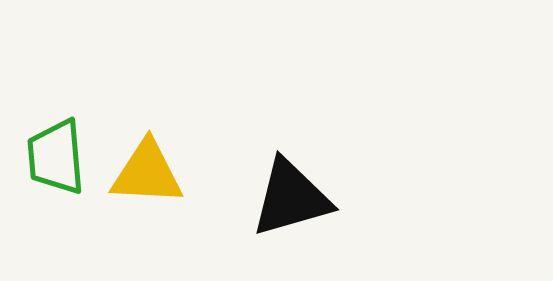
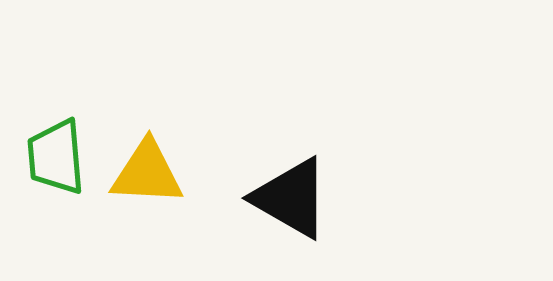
black triangle: rotated 46 degrees clockwise
